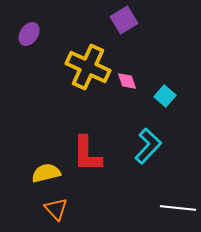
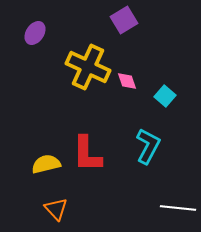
purple ellipse: moved 6 px right, 1 px up
cyan L-shape: rotated 15 degrees counterclockwise
yellow semicircle: moved 9 px up
